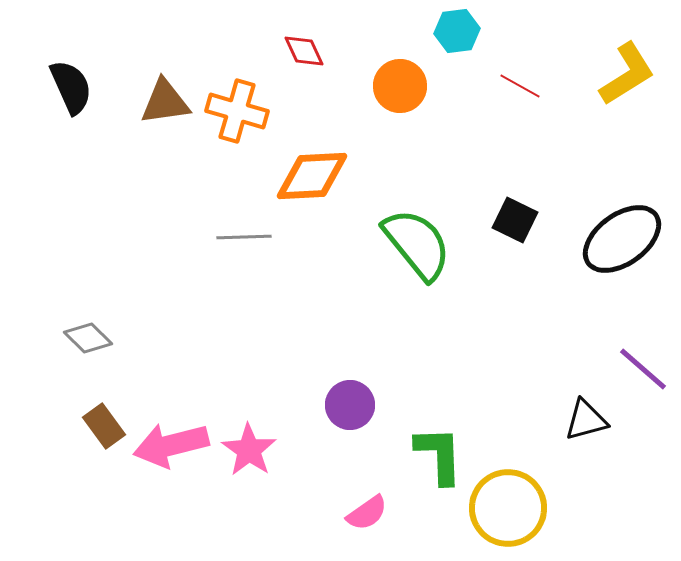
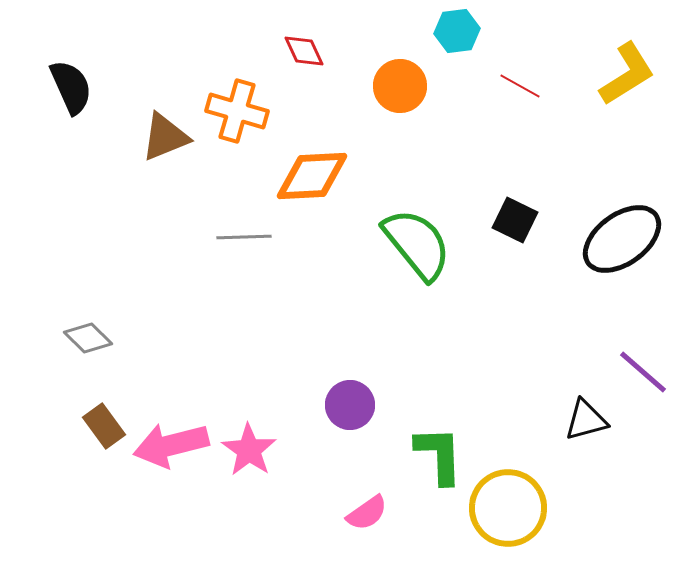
brown triangle: moved 35 px down; rotated 14 degrees counterclockwise
purple line: moved 3 px down
